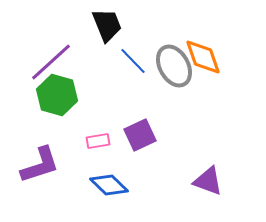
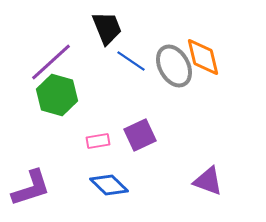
black trapezoid: moved 3 px down
orange diamond: rotated 6 degrees clockwise
blue line: moved 2 px left; rotated 12 degrees counterclockwise
purple L-shape: moved 9 px left, 23 px down
